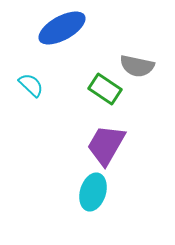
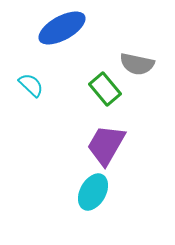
gray semicircle: moved 2 px up
green rectangle: rotated 16 degrees clockwise
cyan ellipse: rotated 12 degrees clockwise
